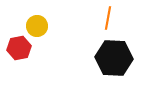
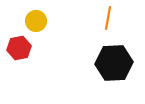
yellow circle: moved 1 px left, 5 px up
black hexagon: moved 5 px down; rotated 6 degrees counterclockwise
